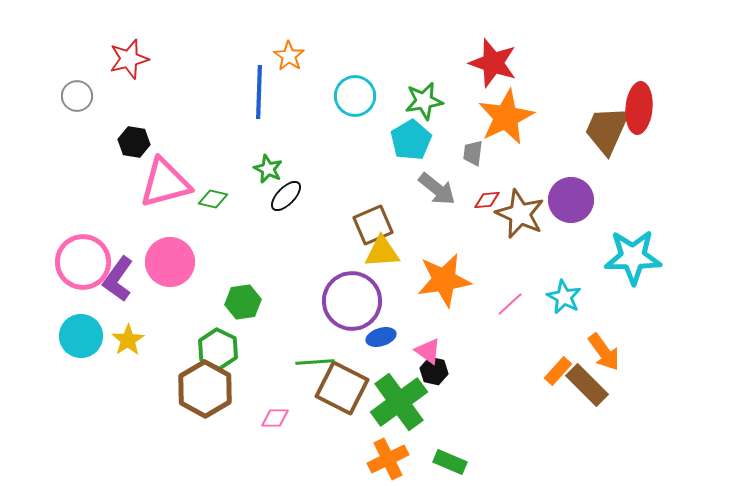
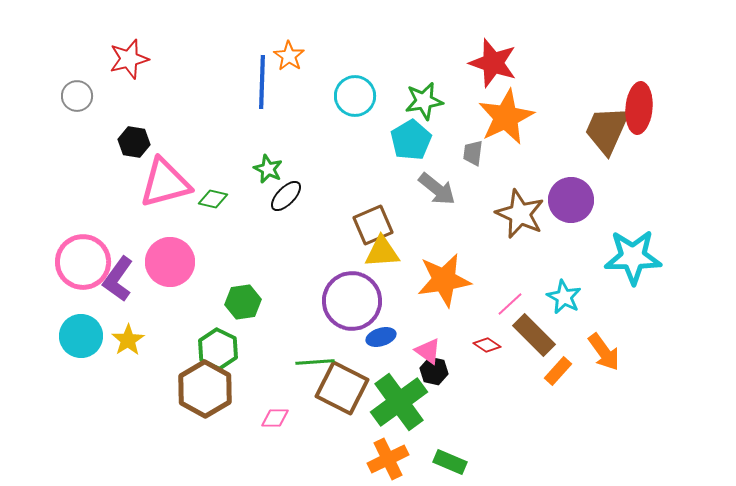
blue line at (259, 92): moved 3 px right, 10 px up
red diamond at (487, 200): moved 145 px down; rotated 40 degrees clockwise
brown rectangle at (587, 385): moved 53 px left, 50 px up
